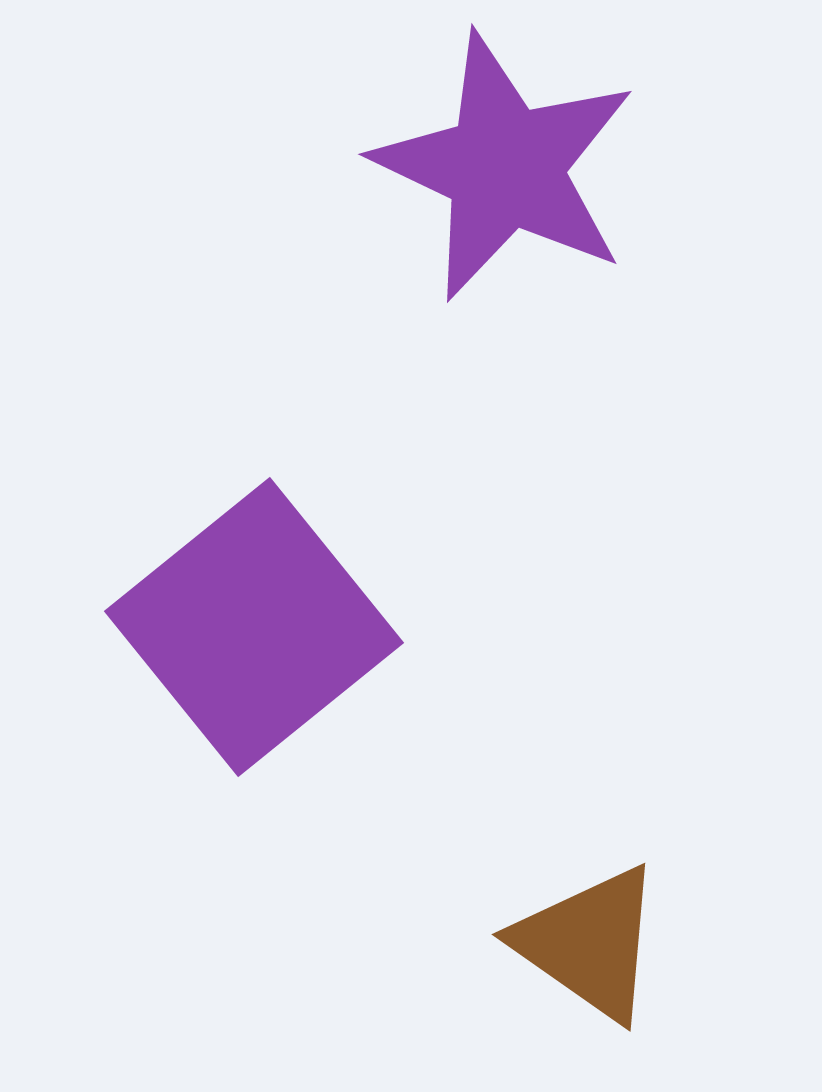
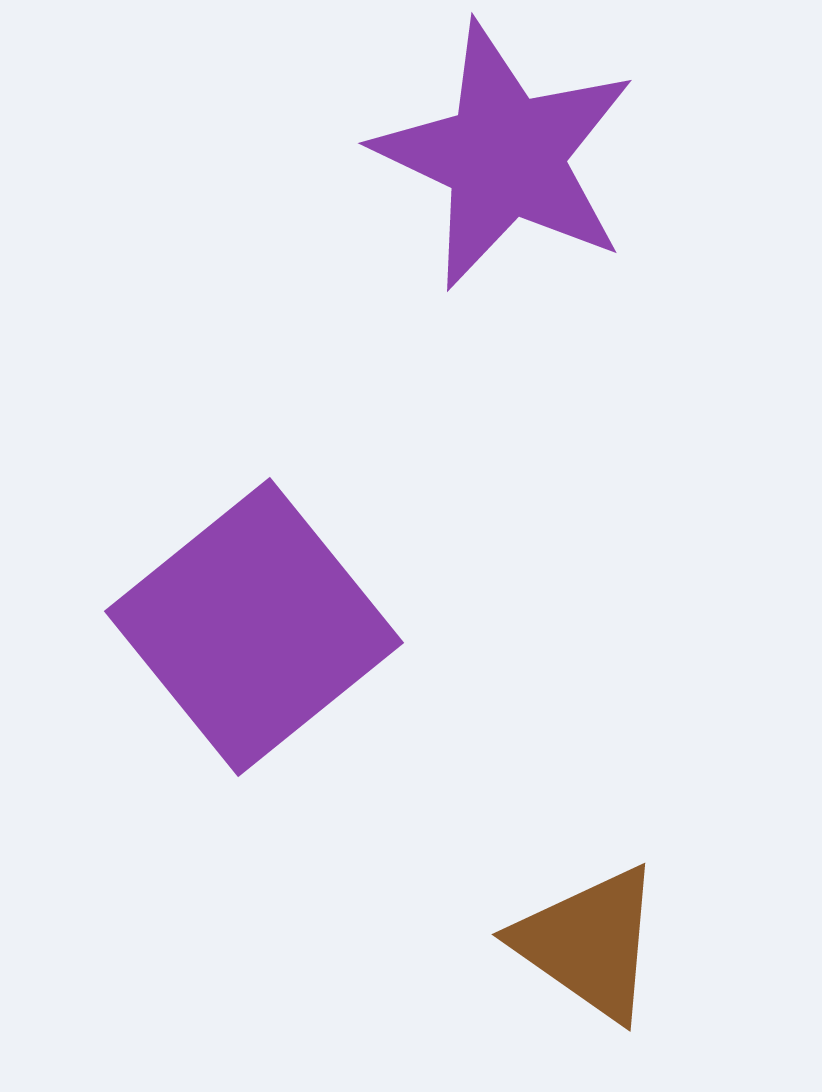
purple star: moved 11 px up
